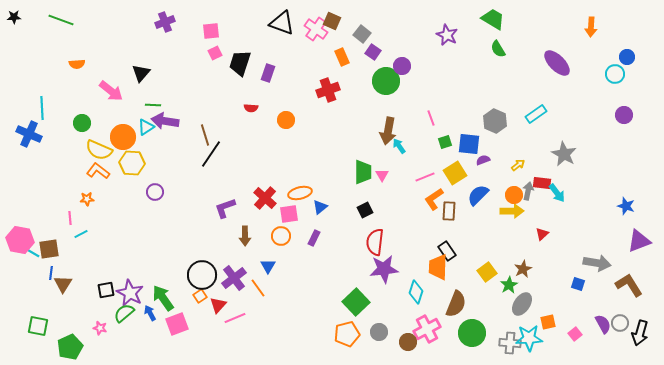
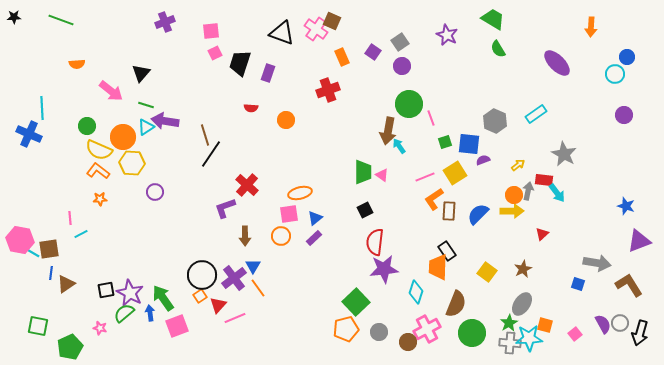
black triangle at (282, 23): moved 10 px down
gray square at (362, 34): moved 38 px right, 8 px down; rotated 18 degrees clockwise
green circle at (386, 81): moved 23 px right, 23 px down
green line at (153, 105): moved 7 px left; rotated 14 degrees clockwise
green circle at (82, 123): moved 5 px right, 3 px down
pink triangle at (382, 175): rotated 24 degrees counterclockwise
red rectangle at (542, 183): moved 2 px right, 3 px up
blue semicircle at (478, 195): moved 19 px down
red cross at (265, 198): moved 18 px left, 13 px up
orange star at (87, 199): moved 13 px right
blue triangle at (320, 207): moved 5 px left, 11 px down
purple rectangle at (314, 238): rotated 21 degrees clockwise
blue triangle at (268, 266): moved 15 px left
yellow square at (487, 272): rotated 18 degrees counterclockwise
brown triangle at (63, 284): moved 3 px right; rotated 24 degrees clockwise
green star at (509, 285): moved 38 px down
blue arrow at (150, 313): rotated 21 degrees clockwise
orange square at (548, 322): moved 3 px left, 3 px down; rotated 28 degrees clockwise
pink square at (177, 324): moved 2 px down
orange pentagon at (347, 334): moved 1 px left, 5 px up
